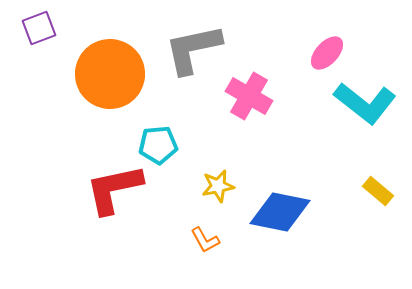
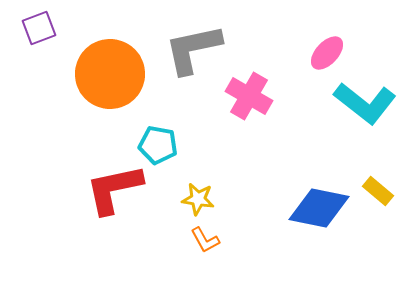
cyan pentagon: rotated 15 degrees clockwise
yellow star: moved 20 px left, 13 px down; rotated 20 degrees clockwise
blue diamond: moved 39 px right, 4 px up
